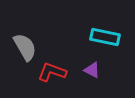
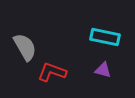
purple triangle: moved 11 px right; rotated 12 degrees counterclockwise
